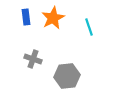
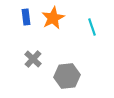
cyan line: moved 3 px right
gray cross: rotated 24 degrees clockwise
